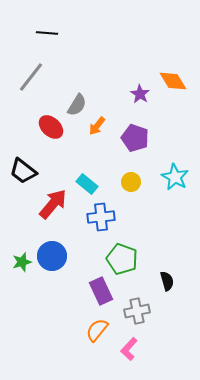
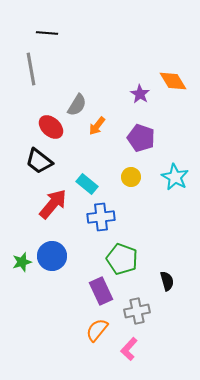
gray line: moved 8 px up; rotated 48 degrees counterclockwise
purple pentagon: moved 6 px right
black trapezoid: moved 16 px right, 10 px up
yellow circle: moved 5 px up
